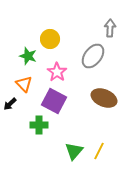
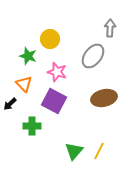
pink star: rotated 18 degrees counterclockwise
brown ellipse: rotated 35 degrees counterclockwise
green cross: moved 7 px left, 1 px down
